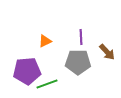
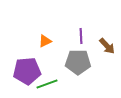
purple line: moved 1 px up
brown arrow: moved 6 px up
